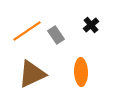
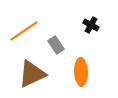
black cross: rotated 21 degrees counterclockwise
orange line: moved 3 px left
gray rectangle: moved 10 px down
